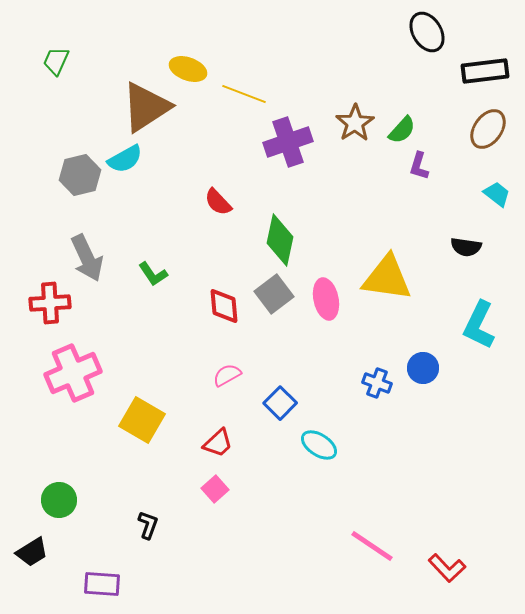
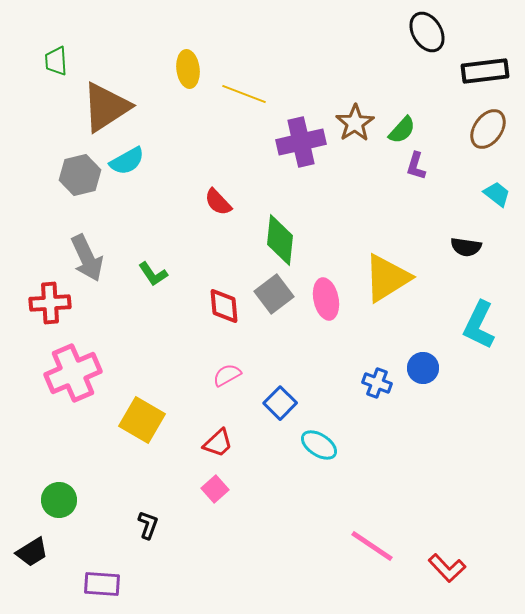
green trapezoid: rotated 28 degrees counterclockwise
yellow ellipse: rotated 63 degrees clockwise
brown triangle: moved 40 px left
purple cross: moved 13 px right; rotated 6 degrees clockwise
cyan semicircle: moved 2 px right, 2 px down
purple L-shape: moved 3 px left
green diamond: rotated 6 degrees counterclockwise
yellow triangle: rotated 40 degrees counterclockwise
